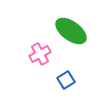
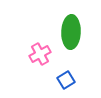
green ellipse: moved 1 px down; rotated 56 degrees clockwise
